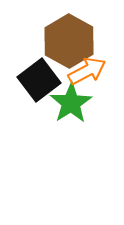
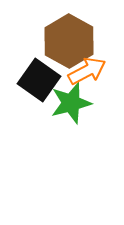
black square: rotated 18 degrees counterclockwise
green star: rotated 18 degrees clockwise
